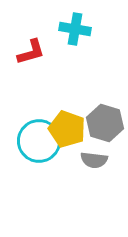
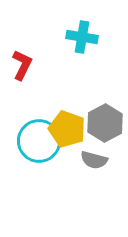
cyan cross: moved 7 px right, 8 px down
red L-shape: moved 9 px left, 13 px down; rotated 48 degrees counterclockwise
gray hexagon: rotated 15 degrees clockwise
gray semicircle: rotated 8 degrees clockwise
